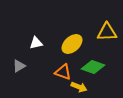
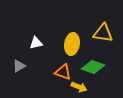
yellow triangle: moved 4 px left, 1 px down; rotated 10 degrees clockwise
yellow ellipse: rotated 40 degrees counterclockwise
